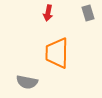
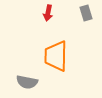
gray rectangle: moved 2 px left
orange trapezoid: moved 1 px left, 3 px down
